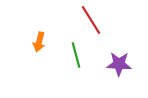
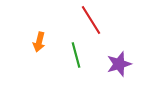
purple star: rotated 20 degrees counterclockwise
